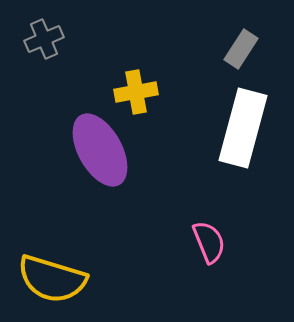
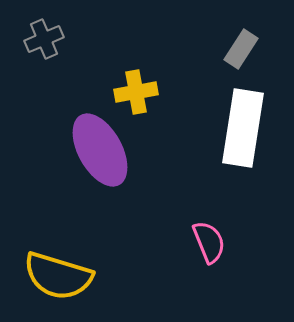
white rectangle: rotated 6 degrees counterclockwise
yellow semicircle: moved 6 px right, 3 px up
